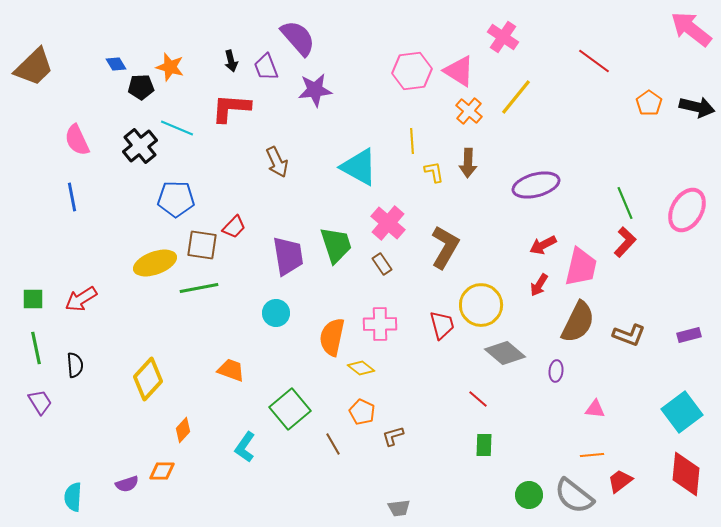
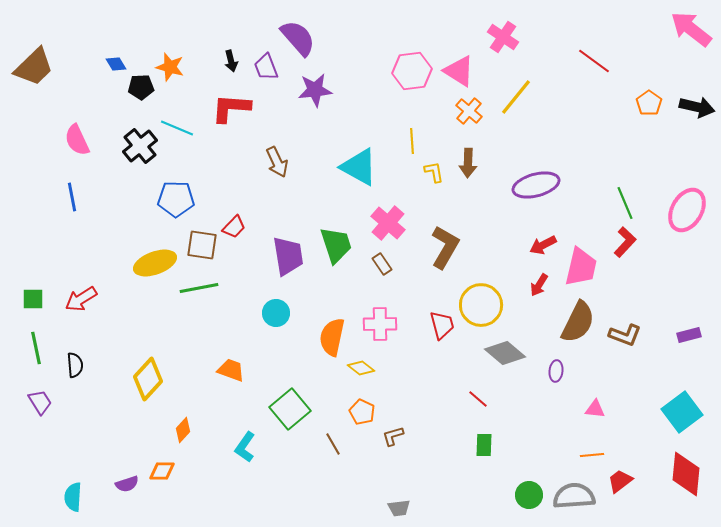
brown L-shape at (629, 335): moved 4 px left
gray semicircle at (574, 496): rotated 138 degrees clockwise
